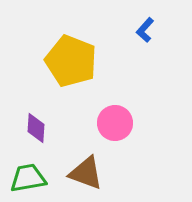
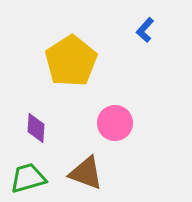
yellow pentagon: rotated 18 degrees clockwise
green trapezoid: rotated 6 degrees counterclockwise
